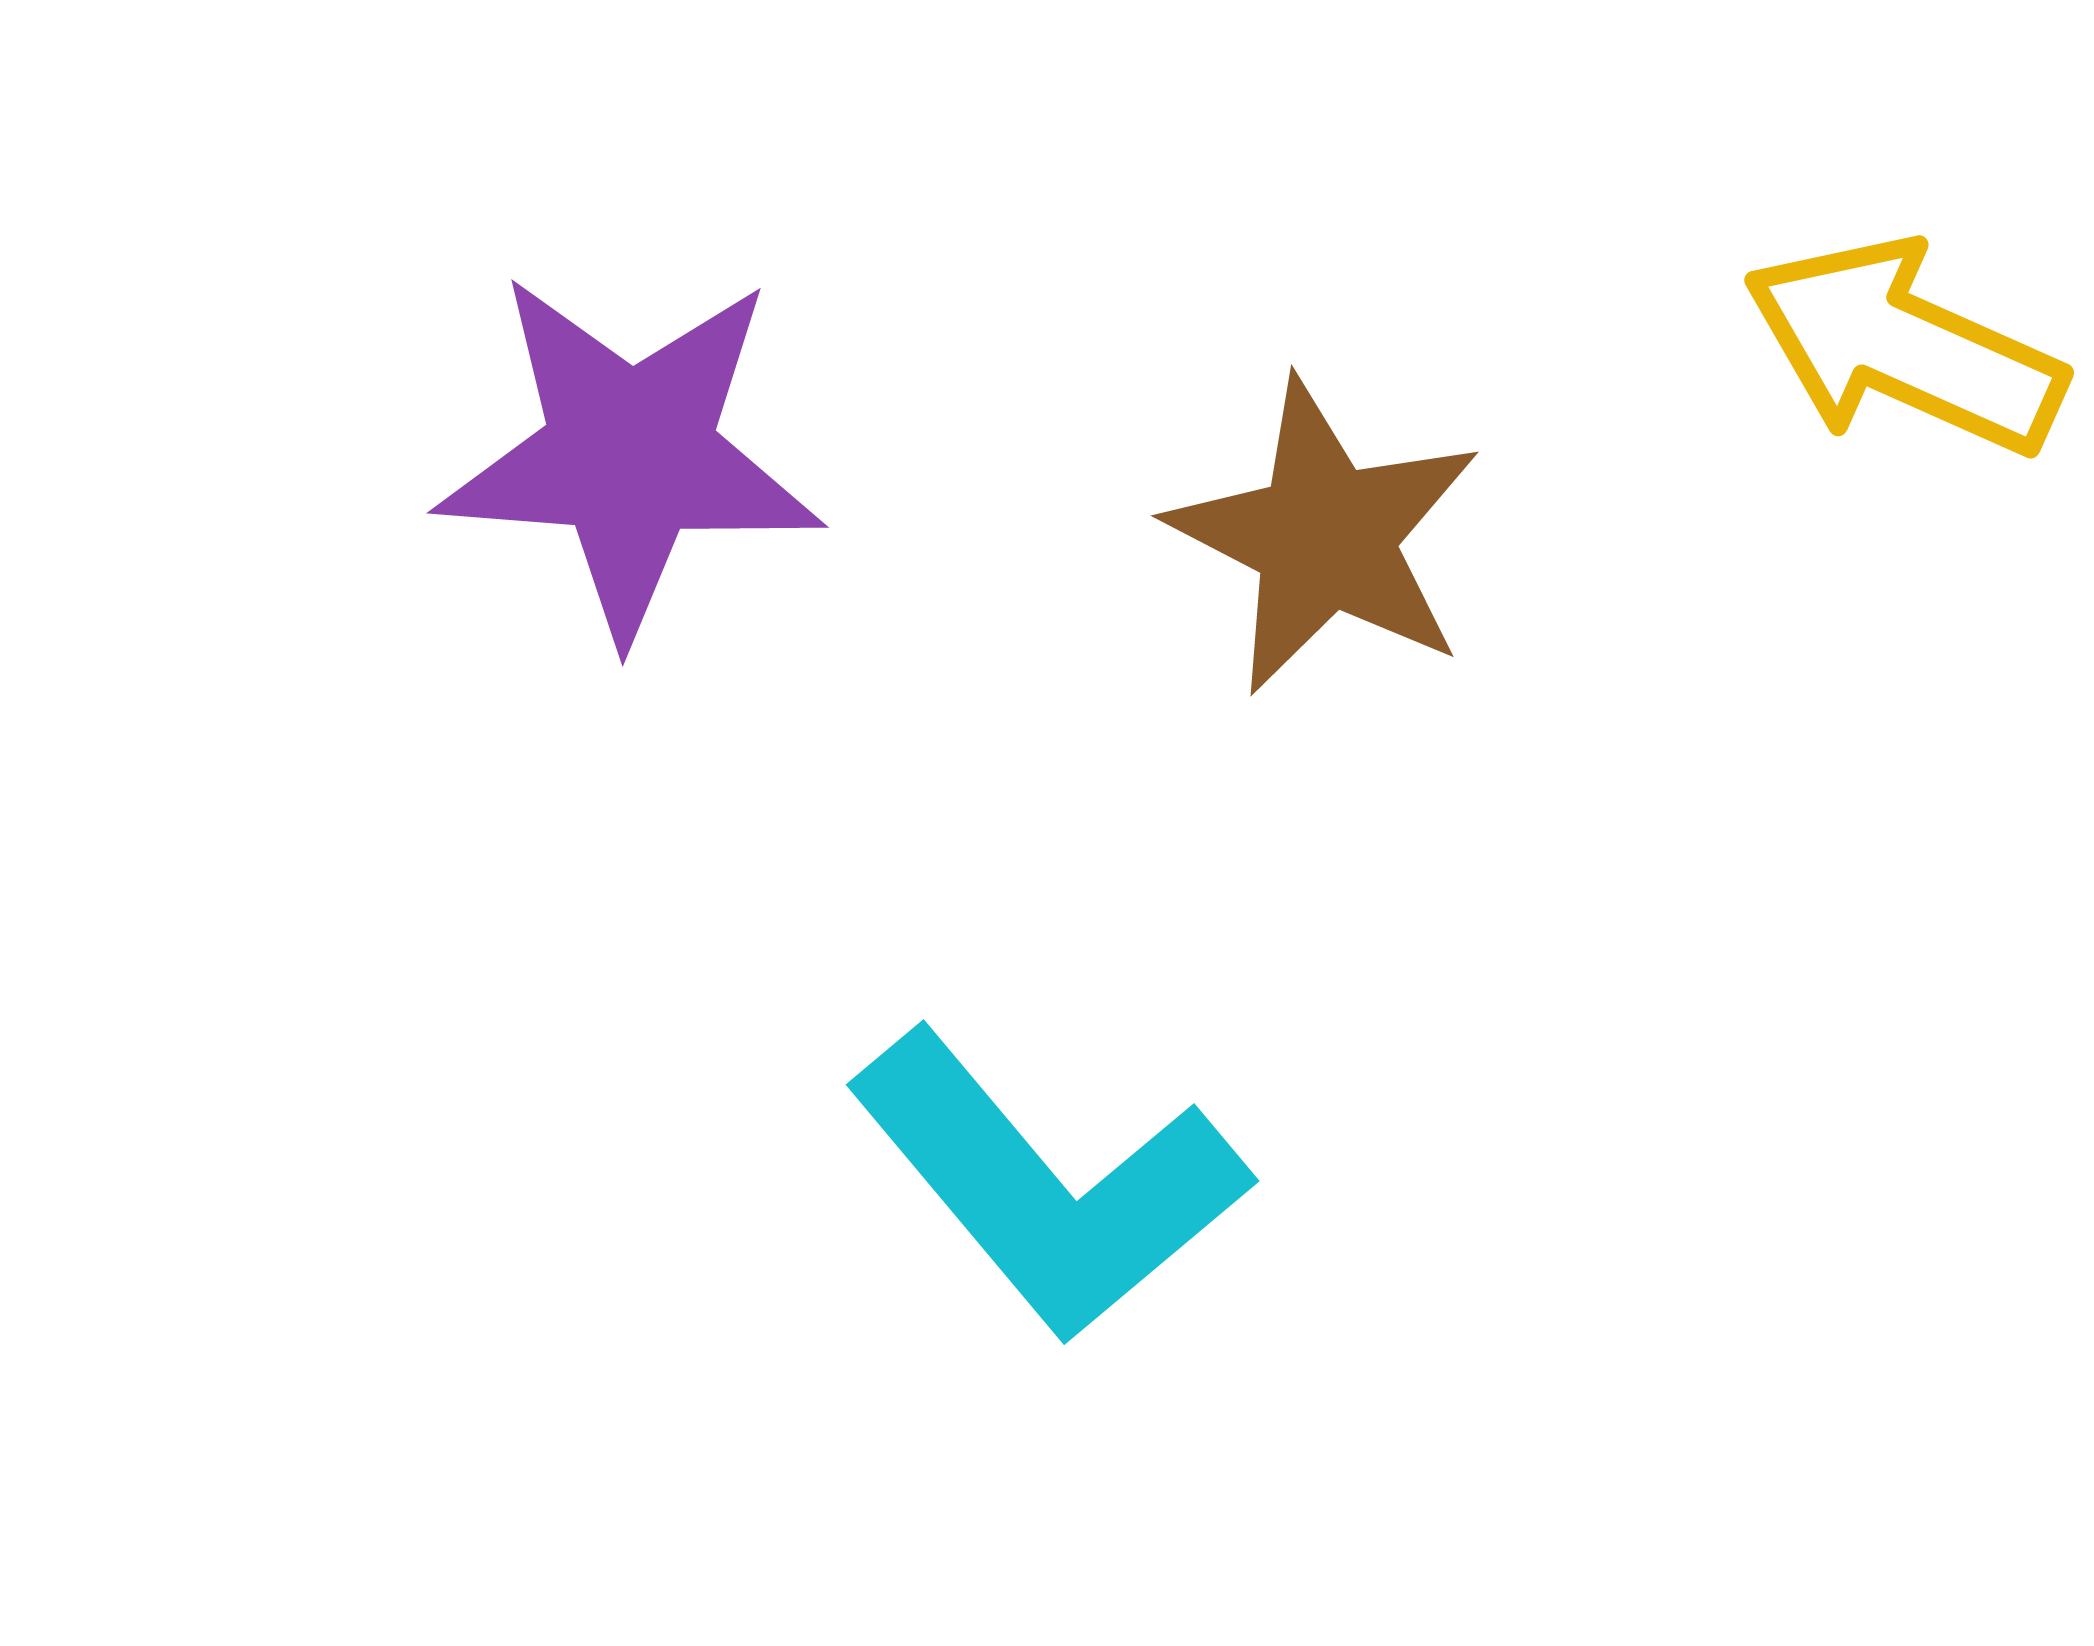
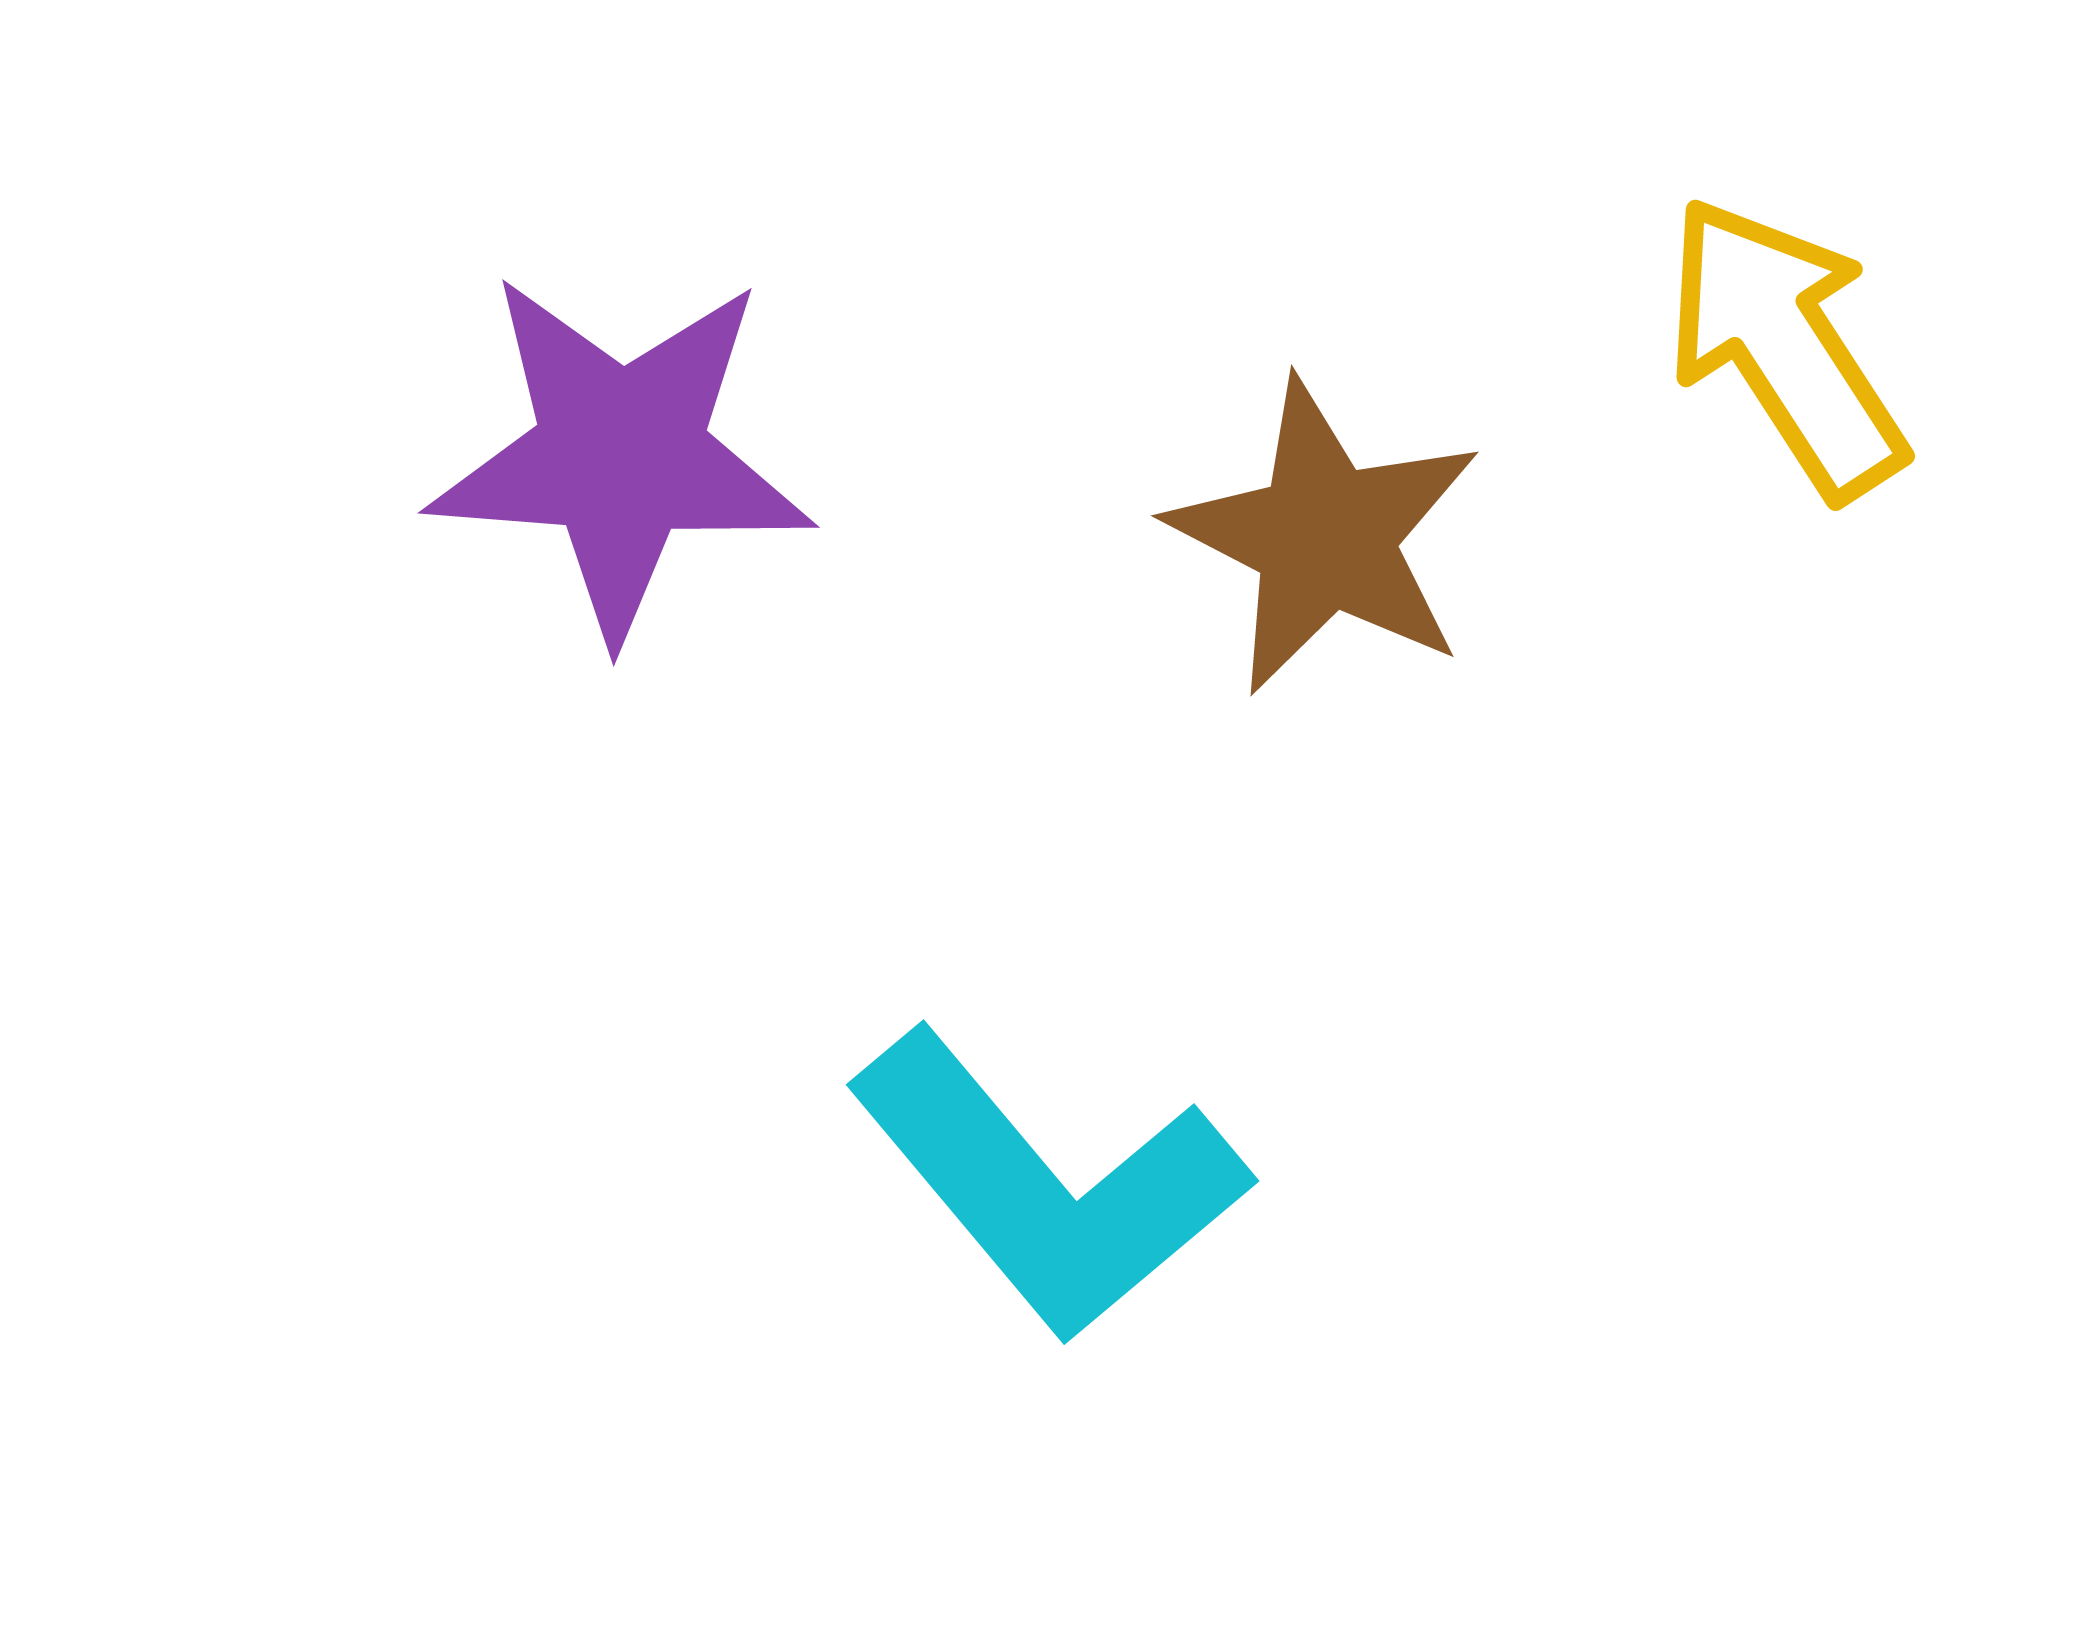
yellow arrow: moved 119 px left; rotated 33 degrees clockwise
purple star: moved 9 px left
